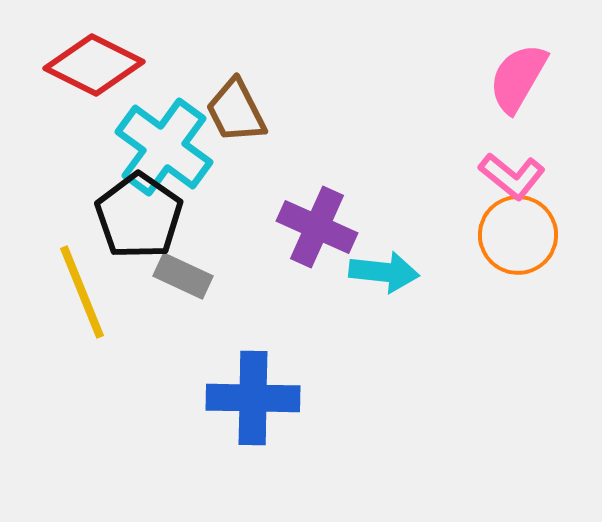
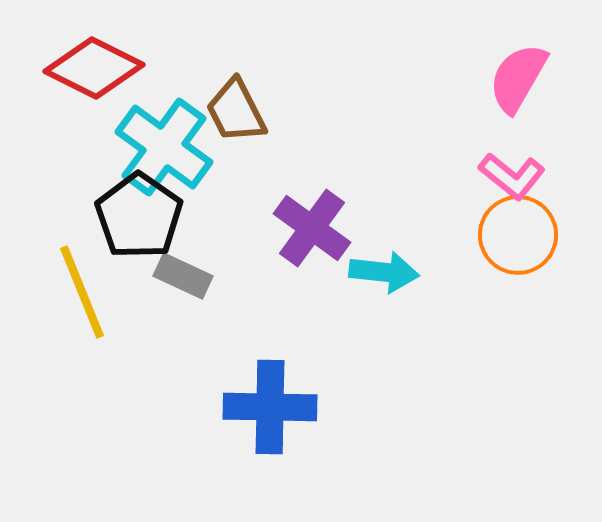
red diamond: moved 3 px down
purple cross: moved 5 px left, 1 px down; rotated 12 degrees clockwise
blue cross: moved 17 px right, 9 px down
